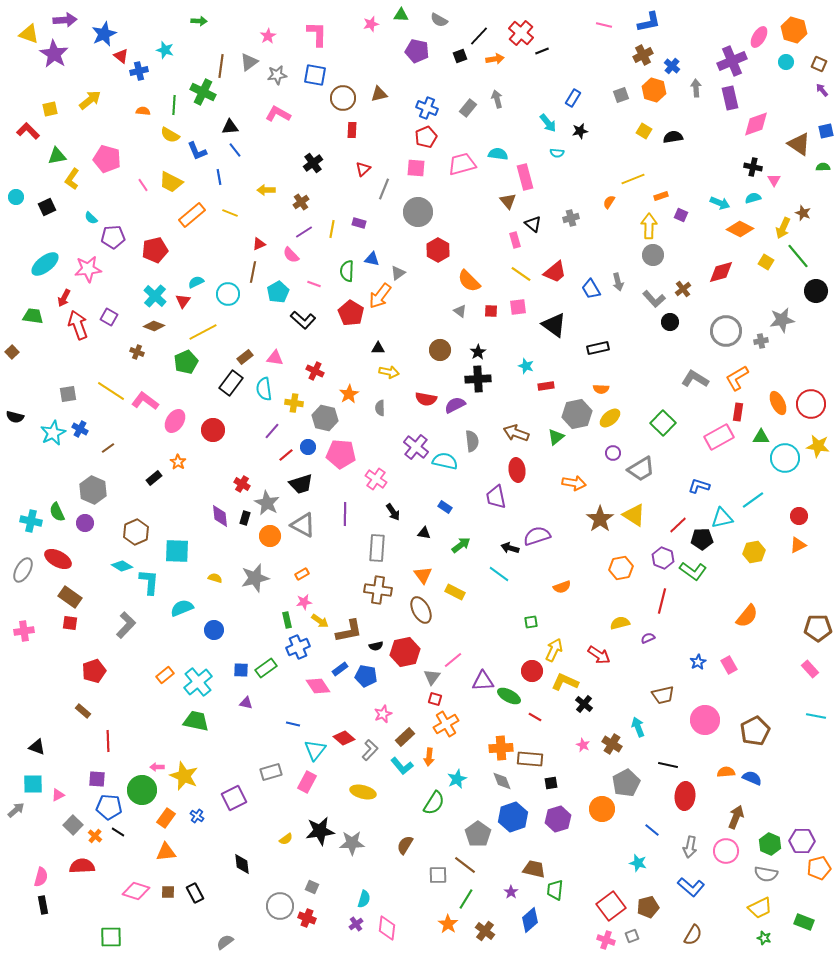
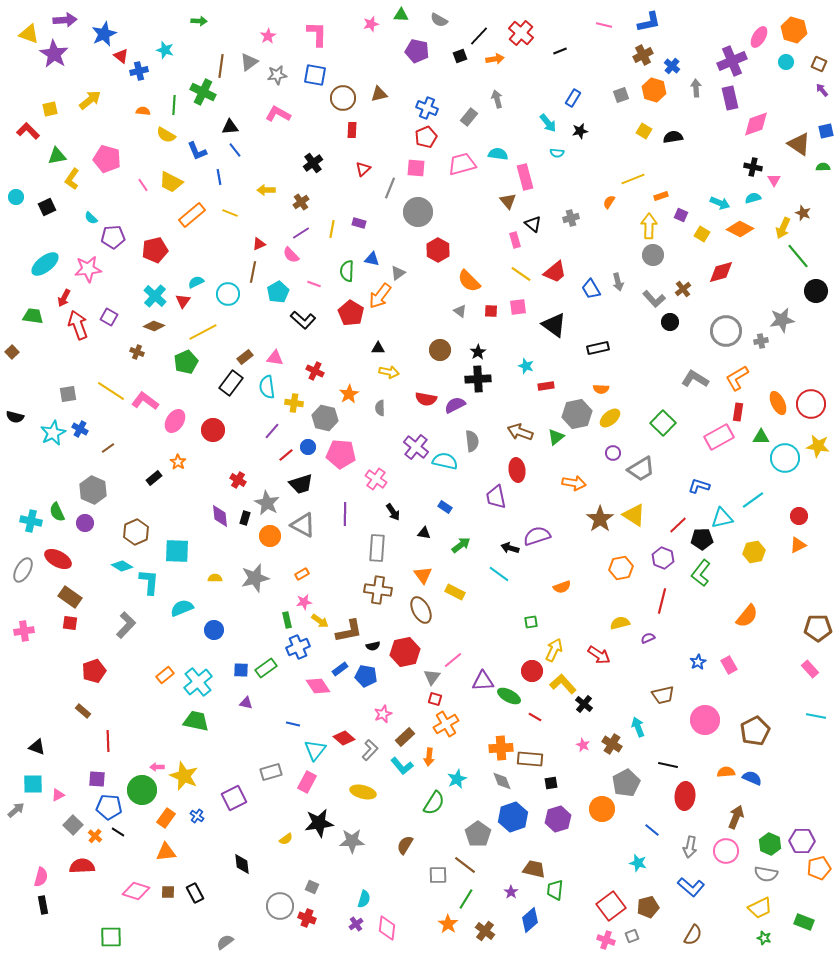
black line at (542, 51): moved 18 px right
gray rectangle at (468, 108): moved 1 px right, 9 px down
yellow semicircle at (170, 135): moved 4 px left
gray line at (384, 189): moved 6 px right, 1 px up
purple line at (304, 232): moved 3 px left, 1 px down
yellow square at (766, 262): moved 64 px left, 28 px up
cyan semicircle at (264, 389): moved 3 px right, 2 px up
brown arrow at (516, 433): moved 4 px right, 1 px up
red cross at (242, 484): moved 4 px left, 4 px up
green L-shape at (693, 571): moved 8 px right, 2 px down; rotated 92 degrees clockwise
yellow semicircle at (215, 578): rotated 16 degrees counterclockwise
black semicircle at (376, 646): moved 3 px left
yellow L-shape at (565, 682): moved 2 px left, 2 px down; rotated 24 degrees clockwise
black star at (320, 831): moved 1 px left, 8 px up
gray star at (352, 843): moved 2 px up
